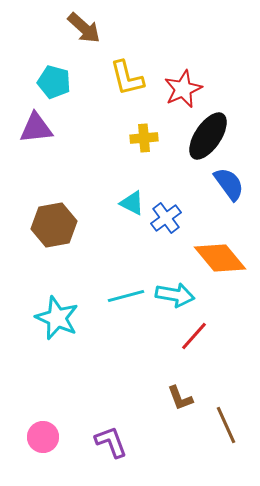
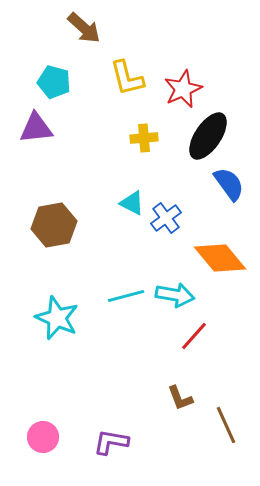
purple L-shape: rotated 60 degrees counterclockwise
